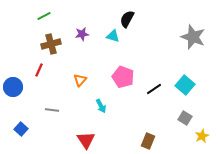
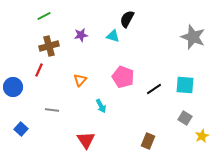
purple star: moved 1 px left, 1 px down
brown cross: moved 2 px left, 2 px down
cyan square: rotated 36 degrees counterclockwise
